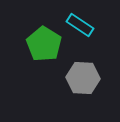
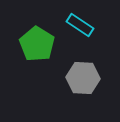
green pentagon: moved 7 px left
